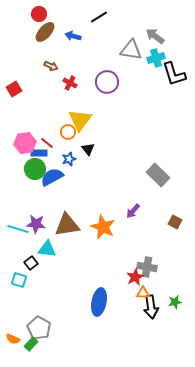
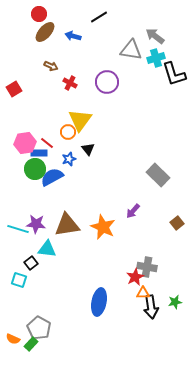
brown square: moved 2 px right, 1 px down; rotated 24 degrees clockwise
